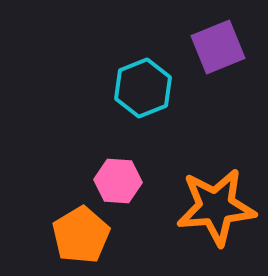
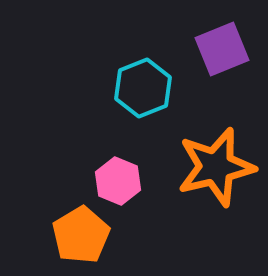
purple square: moved 4 px right, 2 px down
pink hexagon: rotated 18 degrees clockwise
orange star: moved 40 px up; rotated 8 degrees counterclockwise
